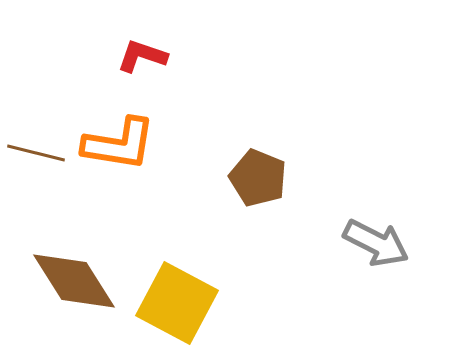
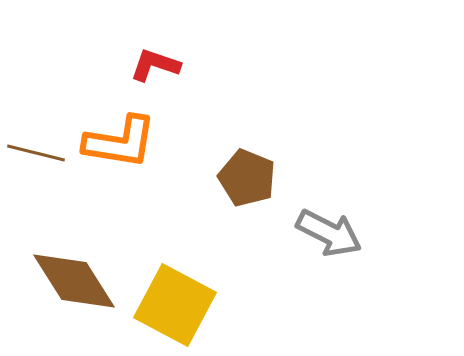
red L-shape: moved 13 px right, 9 px down
orange L-shape: moved 1 px right, 2 px up
brown pentagon: moved 11 px left
gray arrow: moved 47 px left, 10 px up
yellow square: moved 2 px left, 2 px down
